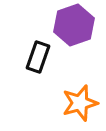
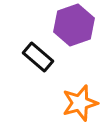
black rectangle: rotated 68 degrees counterclockwise
